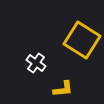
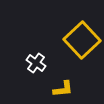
yellow square: rotated 15 degrees clockwise
